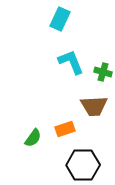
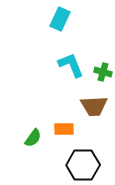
cyan L-shape: moved 3 px down
orange rectangle: moved 1 px left; rotated 18 degrees clockwise
